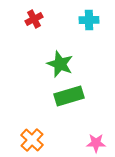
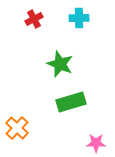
cyan cross: moved 10 px left, 2 px up
green rectangle: moved 2 px right, 6 px down
orange cross: moved 15 px left, 12 px up
